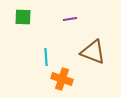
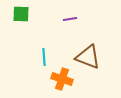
green square: moved 2 px left, 3 px up
brown triangle: moved 5 px left, 5 px down
cyan line: moved 2 px left
